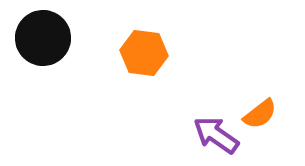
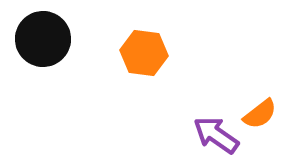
black circle: moved 1 px down
